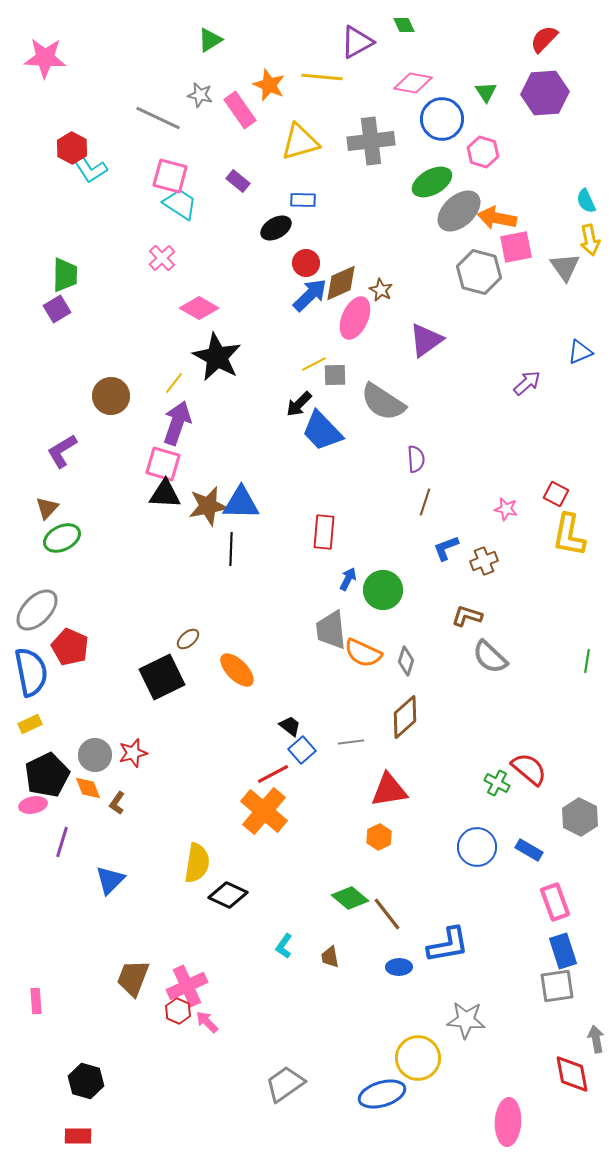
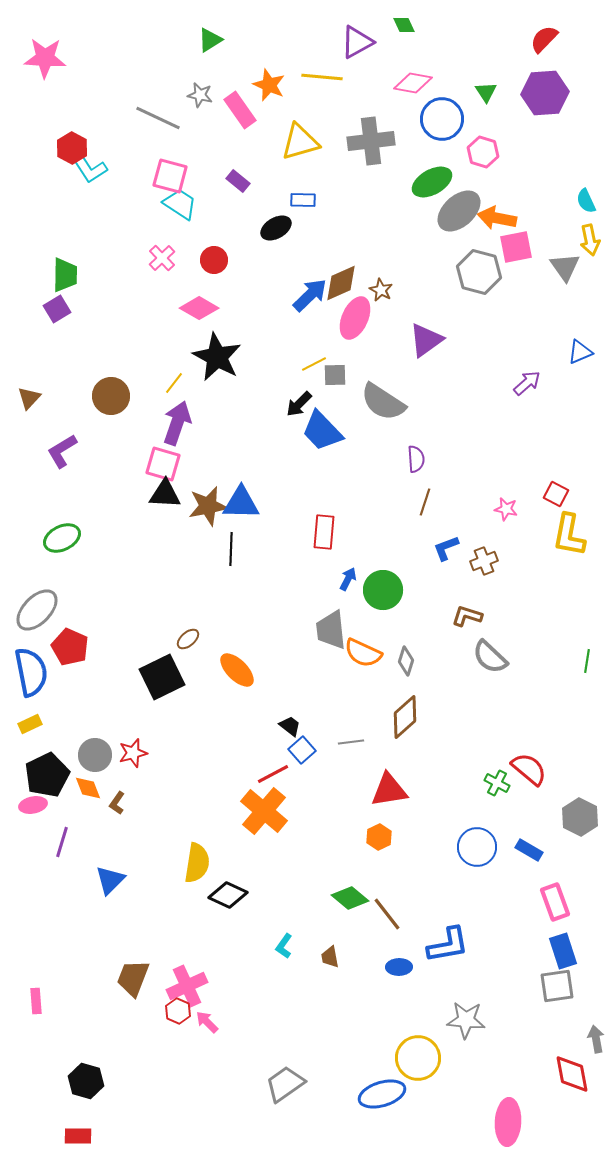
red circle at (306, 263): moved 92 px left, 3 px up
brown triangle at (47, 508): moved 18 px left, 110 px up
